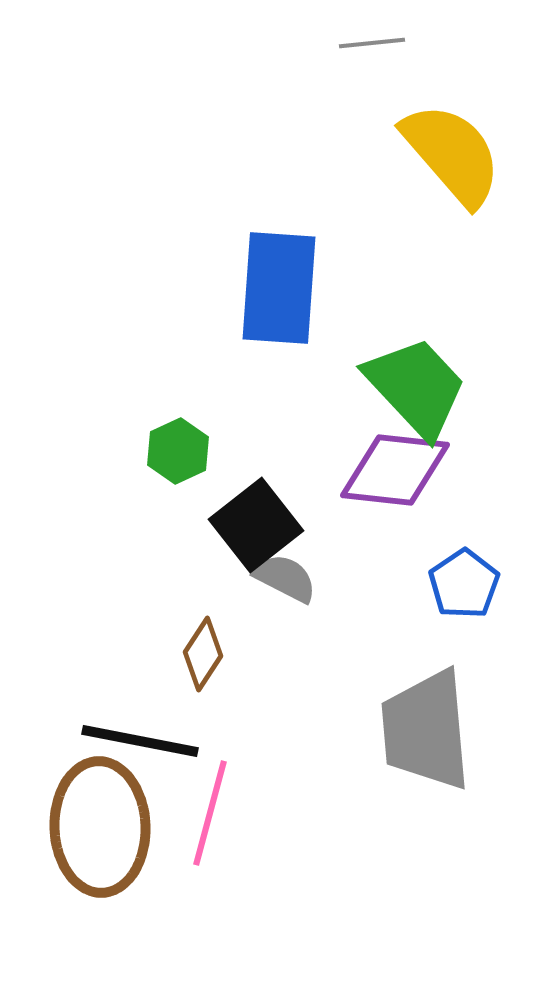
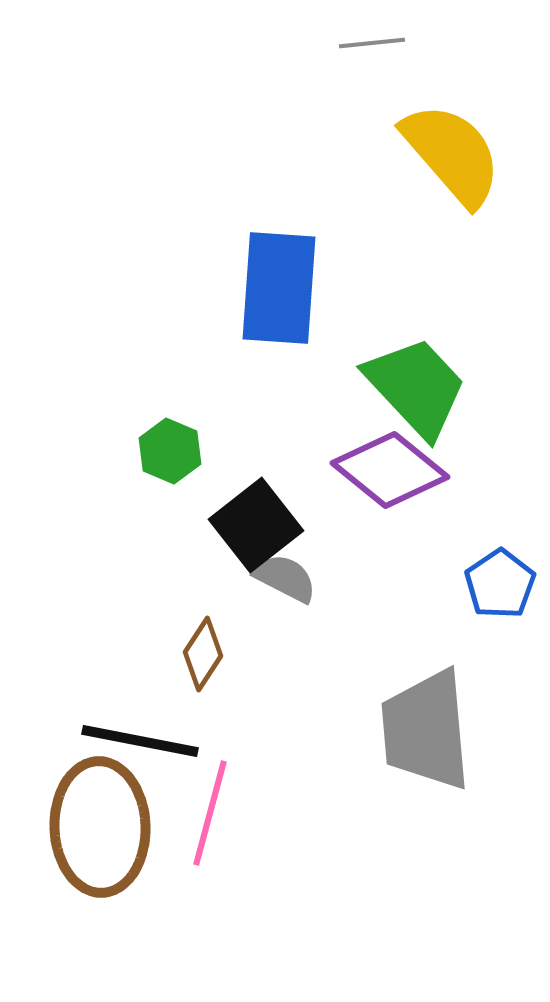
green hexagon: moved 8 px left; rotated 12 degrees counterclockwise
purple diamond: moved 5 px left; rotated 33 degrees clockwise
blue pentagon: moved 36 px right
